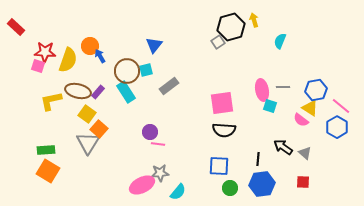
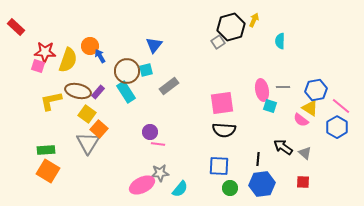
yellow arrow at (254, 20): rotated 40 degrees clockwise
cyan semicircle at (280, 41): rotated 21 degrees counterclockwise
cyan semicircle at (178, 192): moved 2 px right, 3 px up
